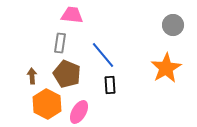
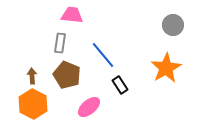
brown pentagon: moved 1 px down
black rectangle: moved 10 px right; rotated 30 degrees counterclockwise
orange hexagon: moved 14 px left
pink ellipse: moved 10 px right, 5 px up; rotated 20 degrees clockwise
